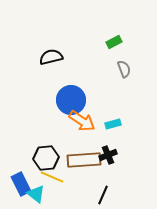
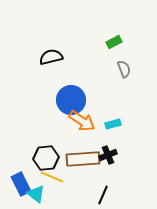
brown rectangle: moved 1 px left, 1 px up
